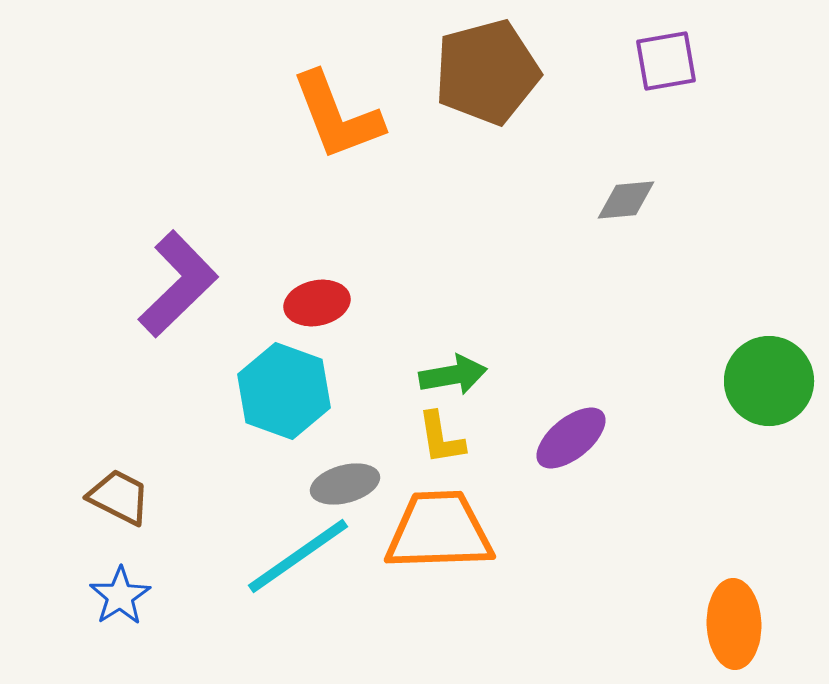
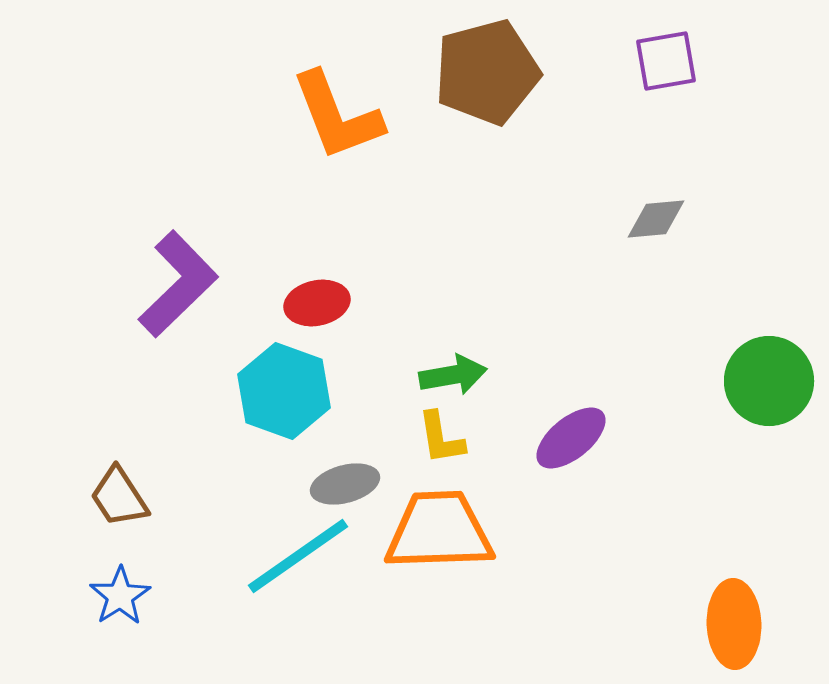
gray diamond: moved 30 px right, 19 px down
brown trapezoid: rotated 150 degrees counterclockwise
